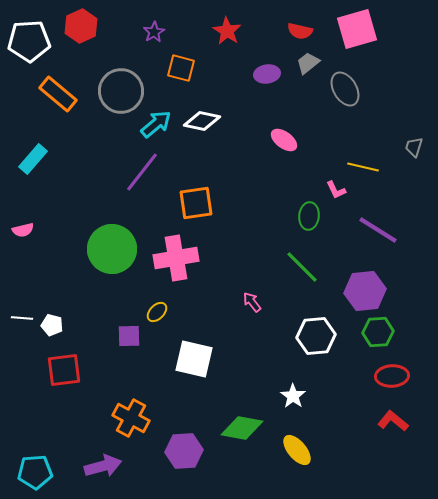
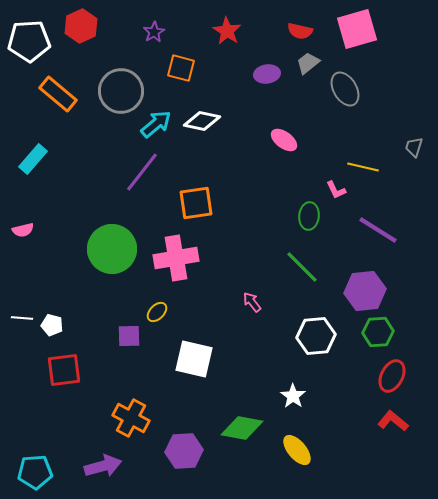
red ellipse at (392, 376): rotated 60 degrees counterclockwise
